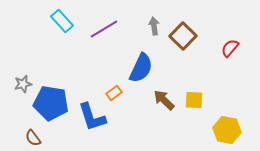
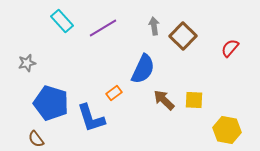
purple line: moved 1 px left, 1 px up
blue semicircle: moved 2 px right, 1 px down
gray star: moved 4 px right, 21 px up
blue pentagon: rotated 8 degrees clockwise
blue L-shape: moved 1 px left, 1 px down
brown semicircle: moved 3 px right, 1 px down
